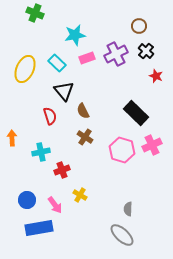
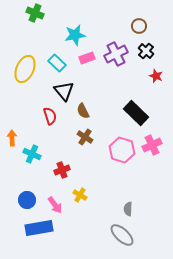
cyan cross: moved 9 px left, 2 px down; rotated 36 degrees clockwise
